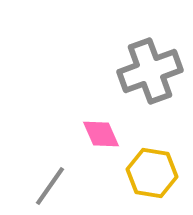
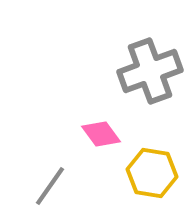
pink diamond: rotated 12 degrees counterclockwise
